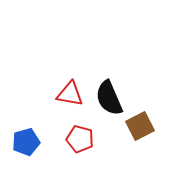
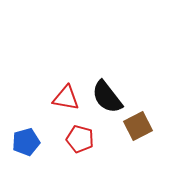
red triangle: moved 4 px left, 4 px down
black semicircle: moved 2 px left, 1 px up; rotated 15 degrees counterclockwise
brown square: moved 2 px left
